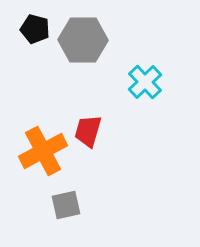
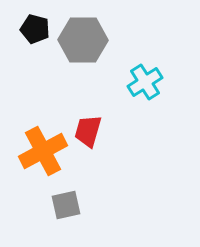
cyan cross: rotated 12 degrees clockwise
